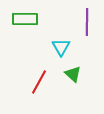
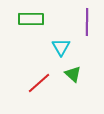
green rectangle: moved 6 px right
red line: moved 1 px down; rotated 20 degrees clockwise
